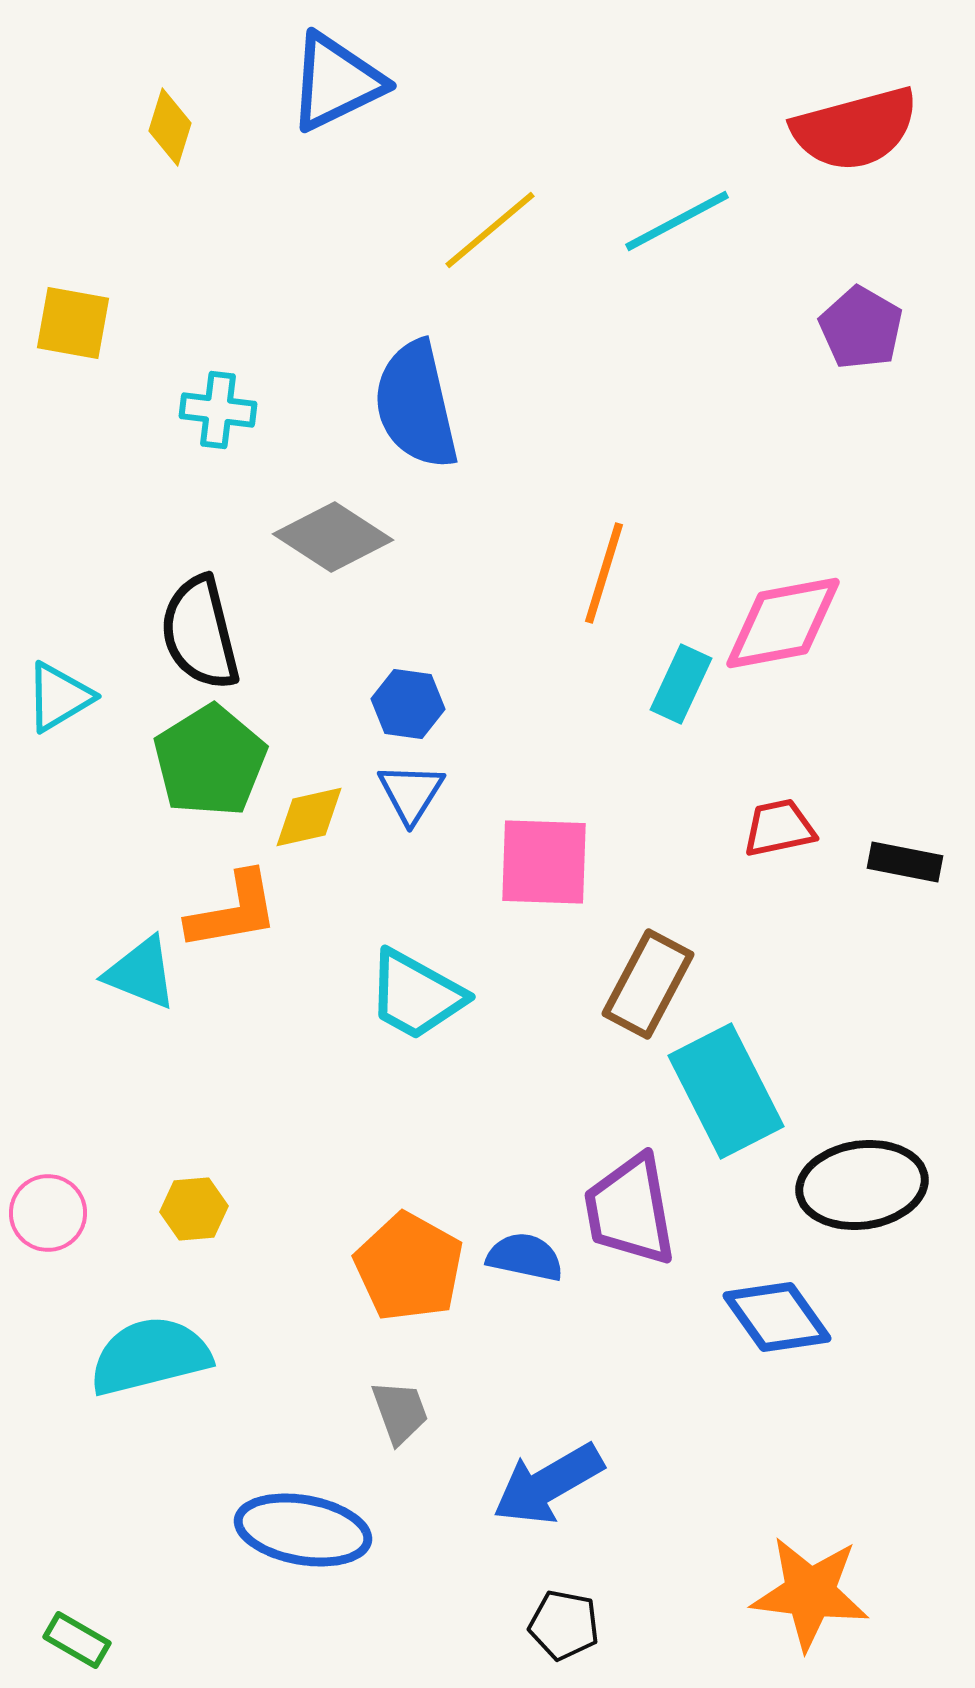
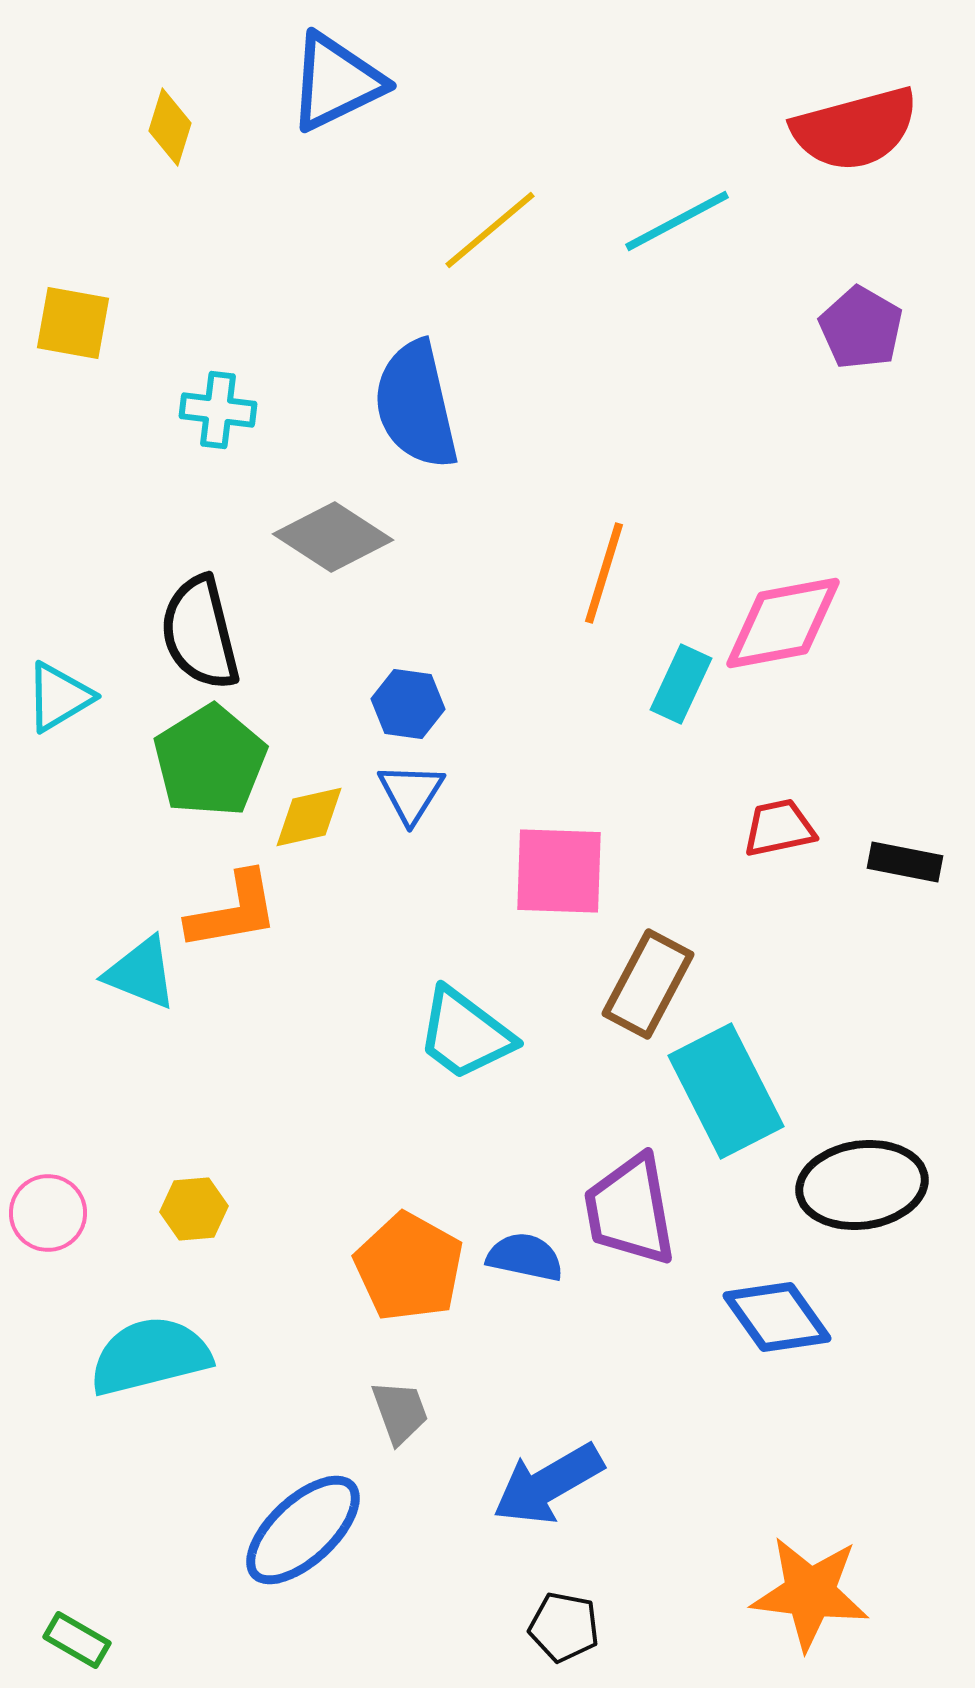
pink square at (544, 862): moved 15 px right, 9 px down
cyan trapezoid at (416, 995): moved 49 px right, 39 px down; rotated 8 degrees clockwise
blue ellipse at (303, 1530): rotated 53 degrees counterclockwise
black pentagon at (564, 1625): moved 2 px down
